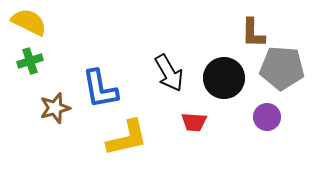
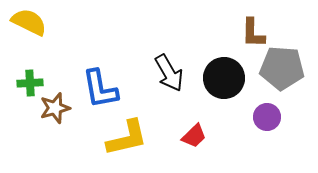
green cross: moved 22 px down; rotated 15 degrees clockwise
red trapezoid: moved 14 px down; rotated 48 degrees counterclockwise
